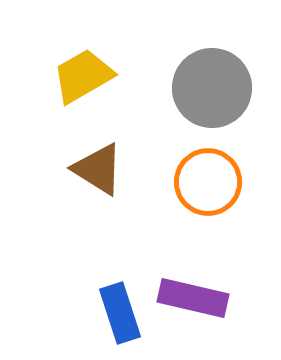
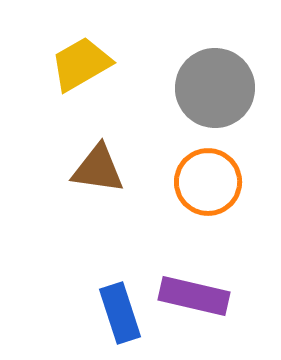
yellow trapezoid: moved 2 px left, 12 px up
gray circle: moved 3 px right
brown triangle: rotated 24 degrees counterclockwise
purple rectangle: moved 1 px right, 2 px up
